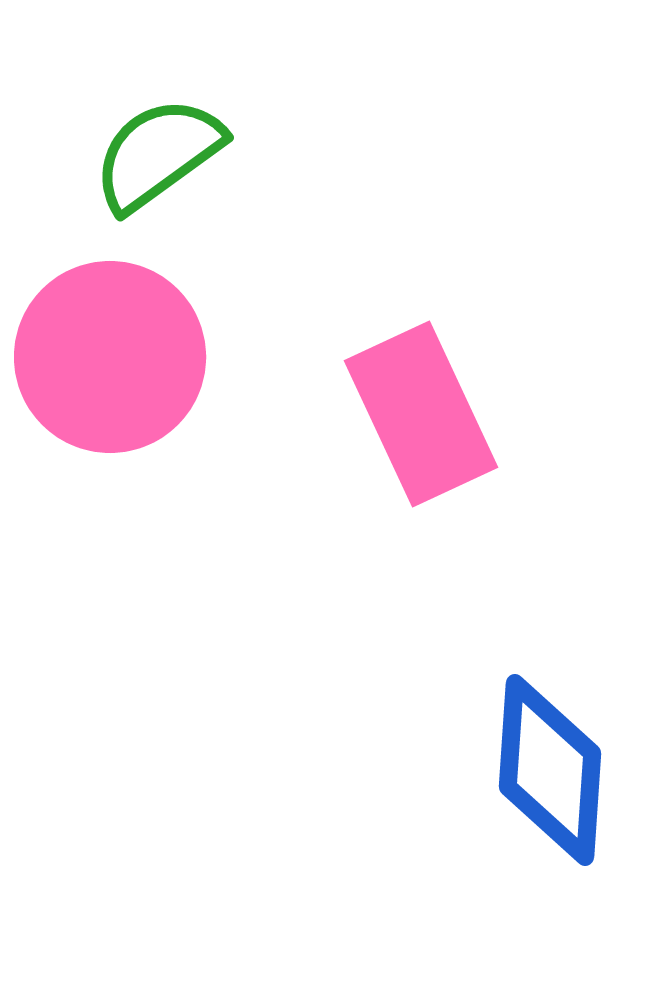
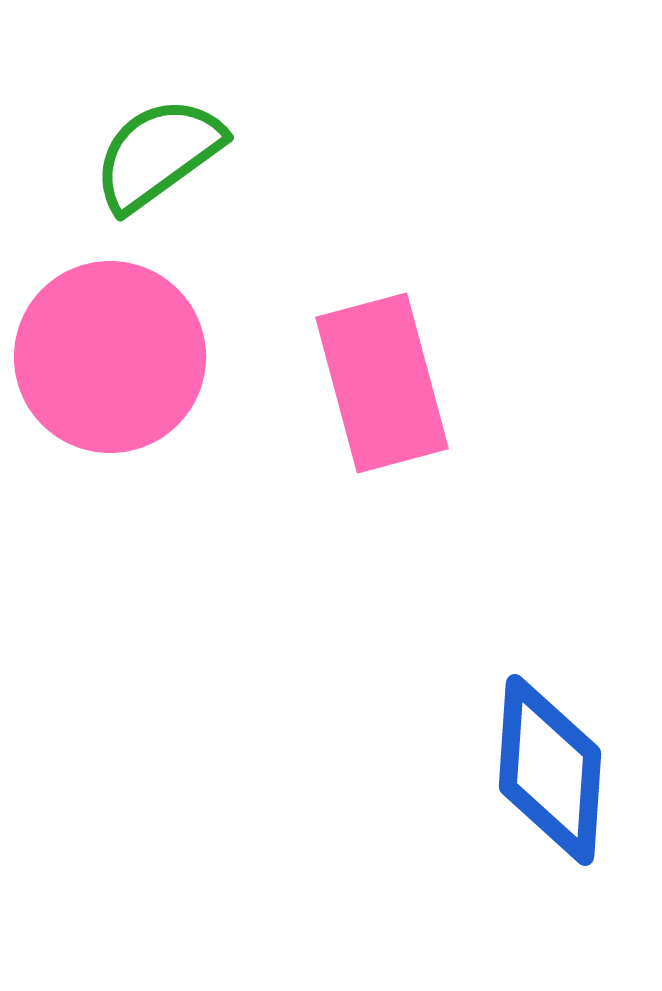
pink rectangle: moved 39 px left, 31 px up; rotated 10 degrees clockwise
